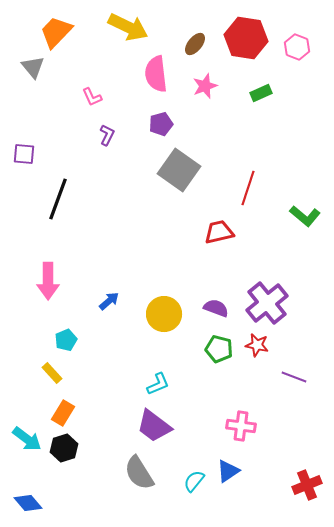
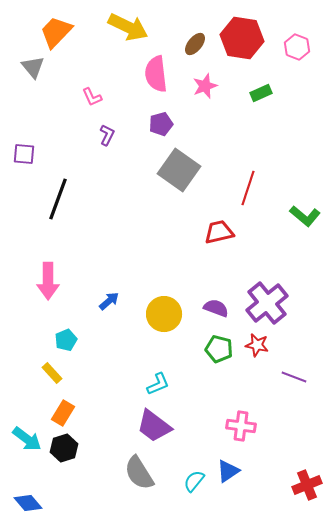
red hexagon: moved 4 px left
